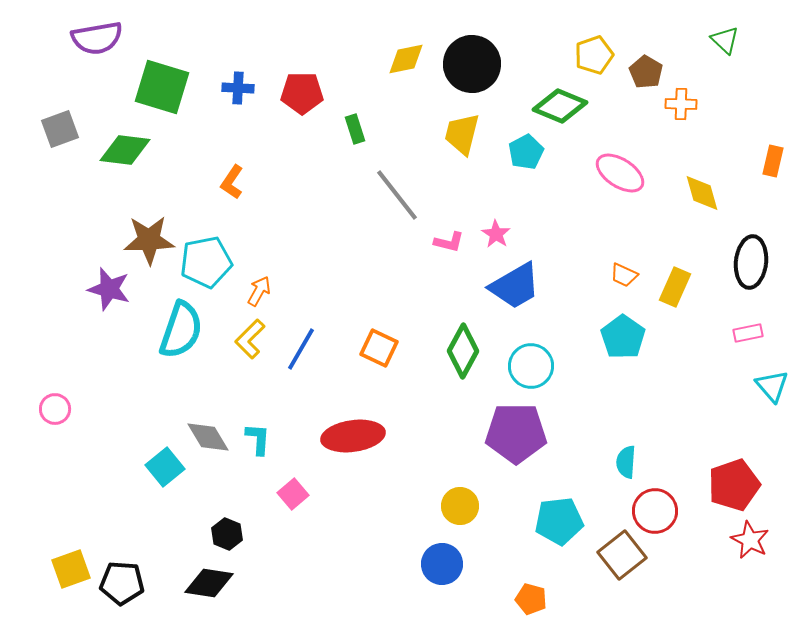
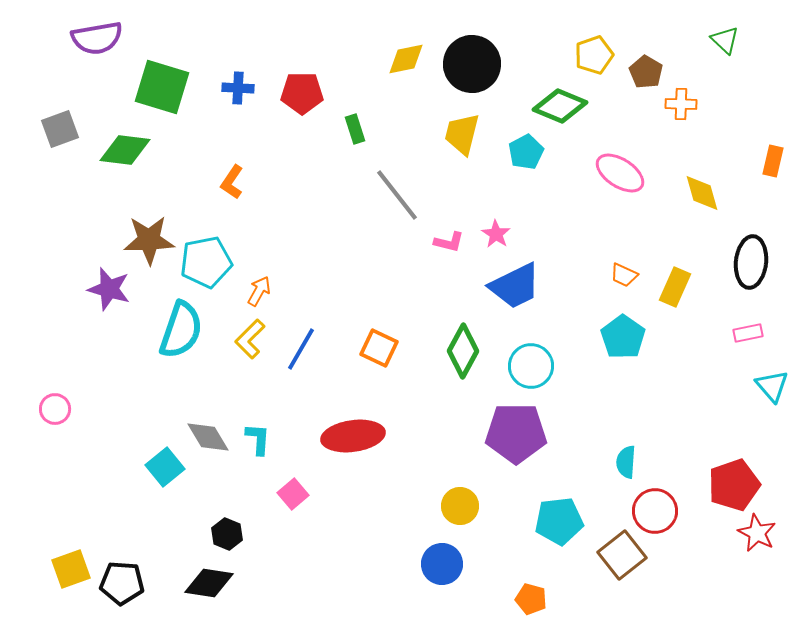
blue trapezoid at (515, 286): rotated 4 degrees clockwise
red star at (750, 540): moved 7 px right, 7 px up
